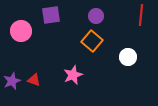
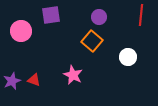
purple circle: moved 3 px right, 1 px down
pink star: rotated 24 degrees counterclockwise
